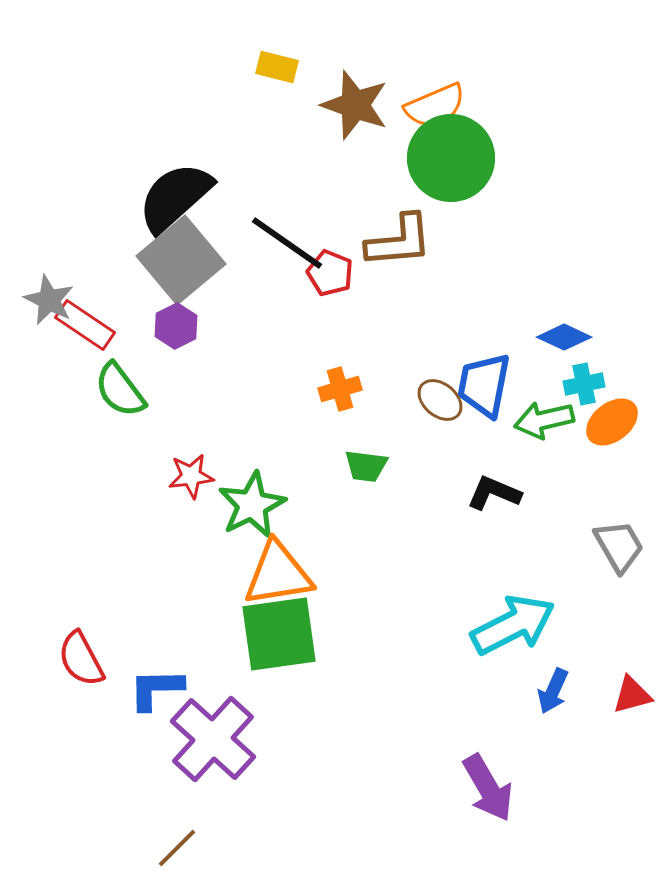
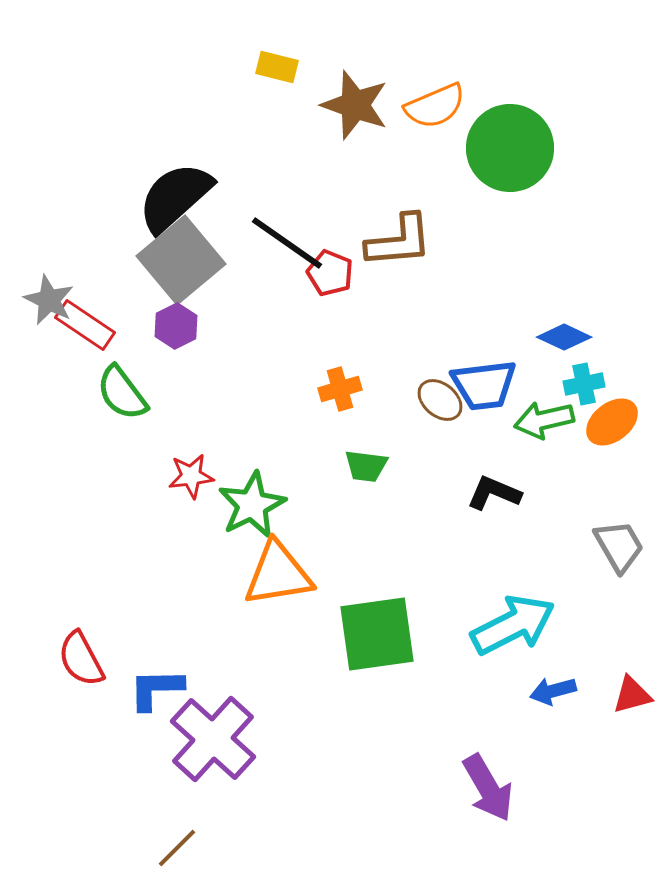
green circle: moved 59 px right, 10 px up
blue trapezoid: rotated 108 degrees counterclockwise
green semicircle: moved 2 px right, 3 px down
green square: moved 98 px right
blue arrow: rotated 51 degrees clockwise
